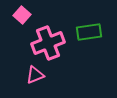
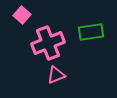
green rectangle: moved 2 px right
pink triangle: moved 21 px right
